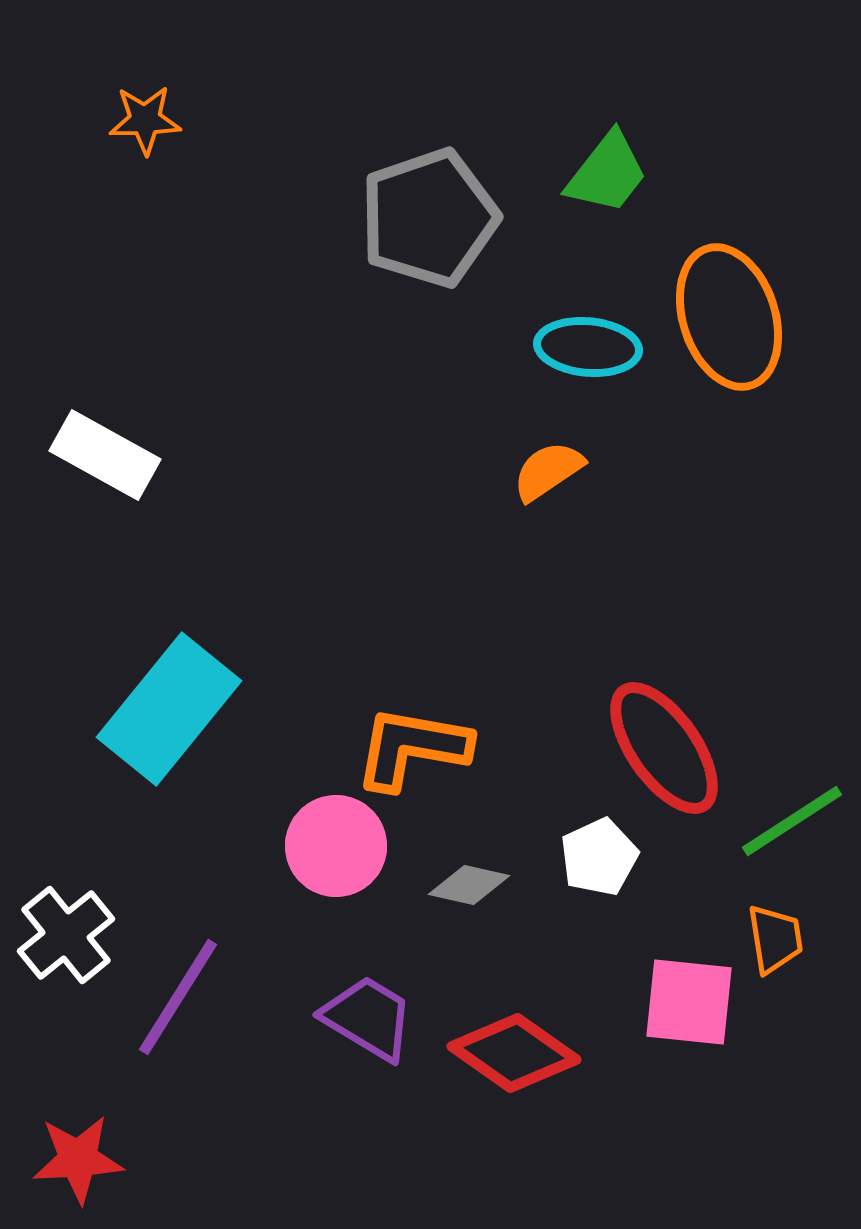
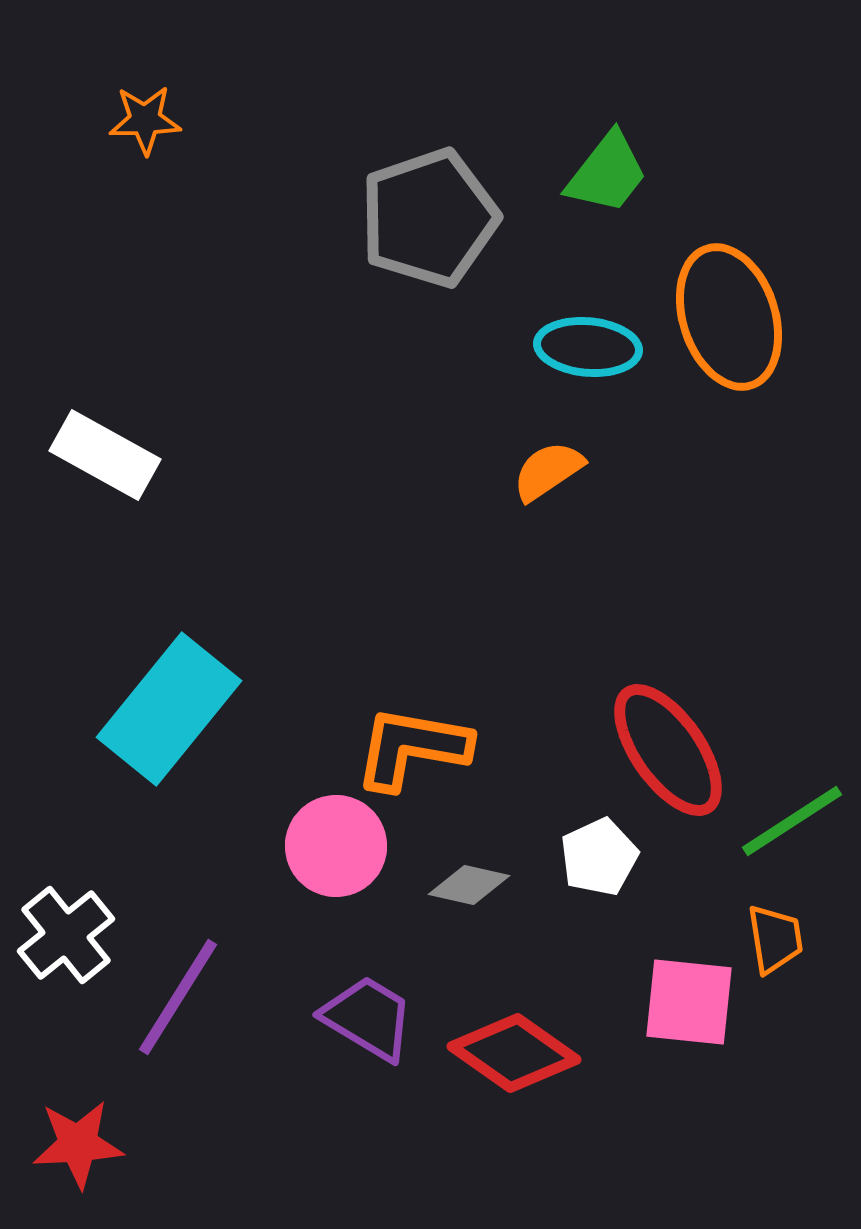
red ellipse: moved 4 px right, 2 px down
red star: moved 15 px up
